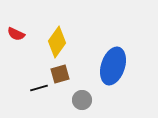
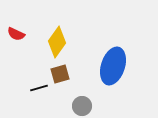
gray circle: moved 6 px down
